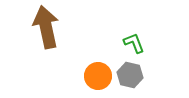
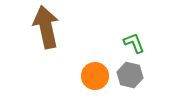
orange circle: moved 3 px left
